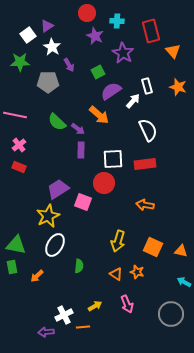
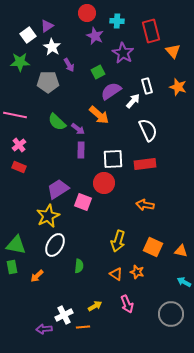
purple arrow at (46, 332): moved 2 px left, 3 px up
